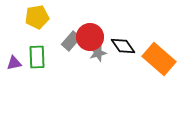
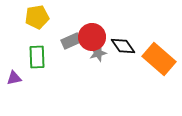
red circle: moved 2 px right
gray rectangle: rotated 24 degrees clockwise
purple triangle: moved 15 px down
